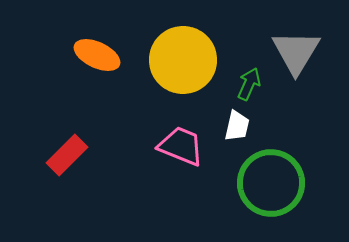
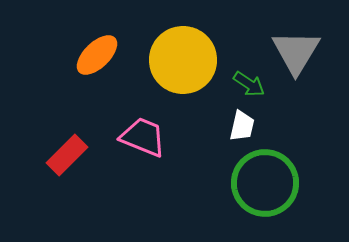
orange ellipse: rotated 69 degrees counterclockwise
green arrow: rotated 100 degrees clockwise
white trapezoid: moved 5 px right
pink trapezoid: moved 38 px left, 9 px up
green circle: moved 6 px left
